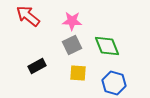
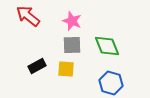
pink star: rotated 18 degrees clockwise
gray square: rotated 24 degrees clockwise
yellow square: moved 12 px left, 4 px up
blue hexagon: moved 3 px left
